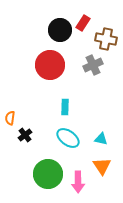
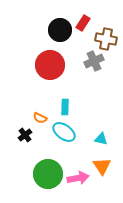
gray cross: moved 1 px right, 4 px up
orange semicircle: moved 30 px right; rotated 72 degrees counterclockwise
cyan ellipse: moved 4 px left, 6 px up
pink arrow: moved 4 px up; rotated 100 degrees counterclockwise
